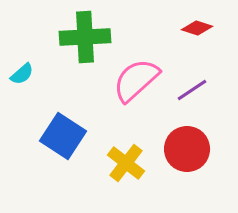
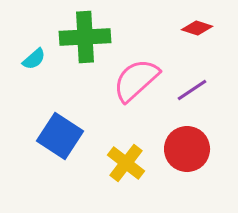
cyan semicircle: moved 12 px right, 15 px up
blue square: moved 3 px left
